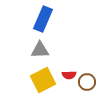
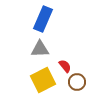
gray triangle: moved 1 px up
red semicircle: moved 4 px left, 9 px up; rotated 128 degrees counterclockwise
brown circle: moved 10 px left
